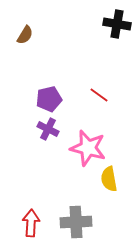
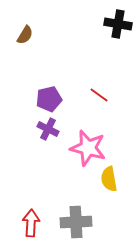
black cross: moved 1 px right
